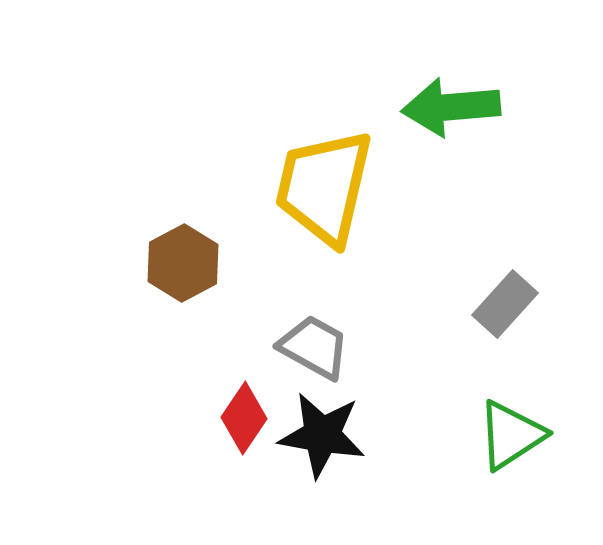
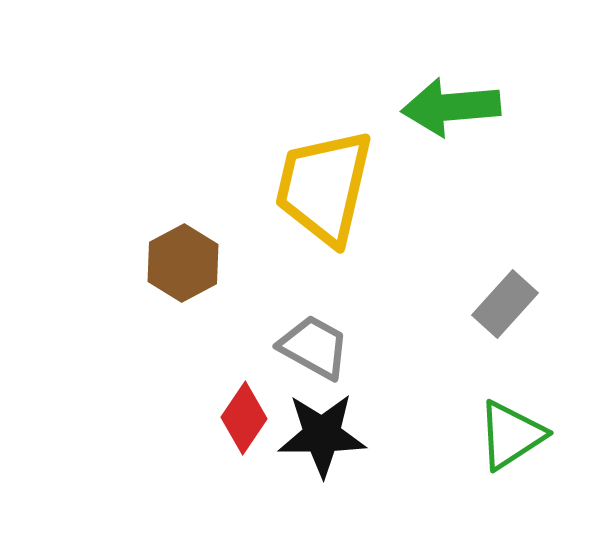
black star: rotated 10 degrees counterclockwise
